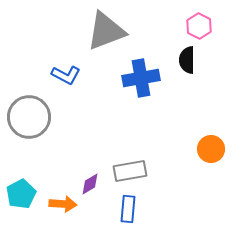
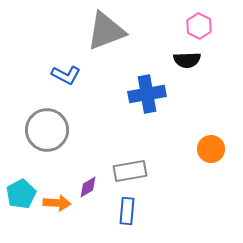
black semicircle: rotated 92 degrees counterclockwise
blue cross: moved 6 px right, 16 px down
gray circle: moved 18 px right, 13 px down
purple diamond: moved 2 px left, 3 px down
orange arrow: moved 6 px left, 1 px up
blue rectangle: moved 1 px left, 2 px down
